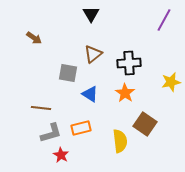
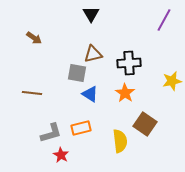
brown triangle: rotated 24 degrees clockwise
gray square: moved 9 px right
yellow star: moved 1 px right, 1 px up
brown line: moved 9 px left, 15 px up
